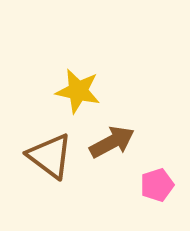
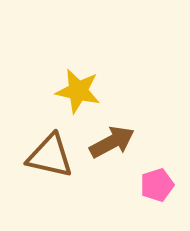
brown triangle: rotated 24 degrees counterclockwise
